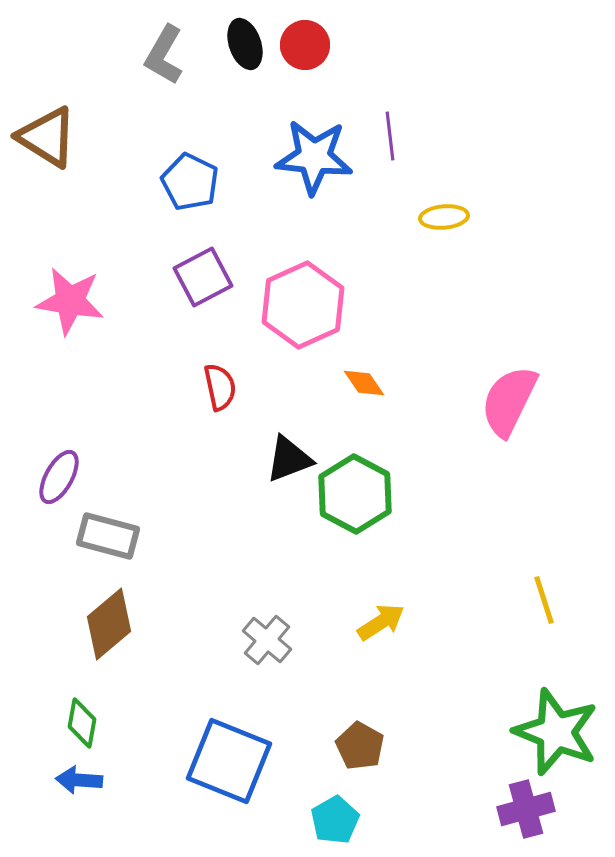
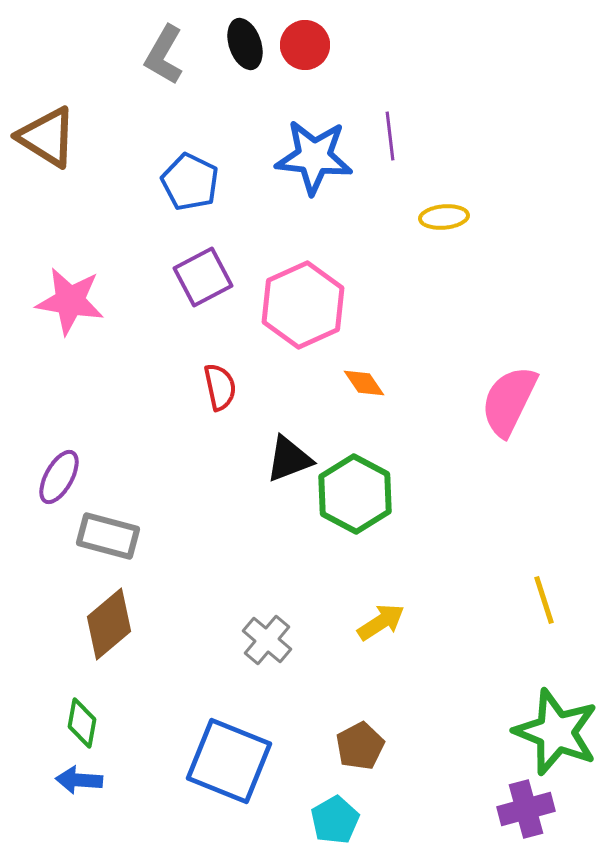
brown pentagon: rotated 15 degrees clockwise
